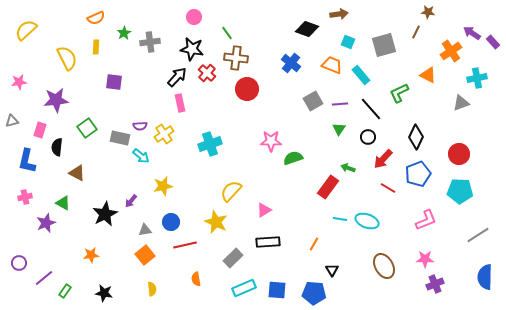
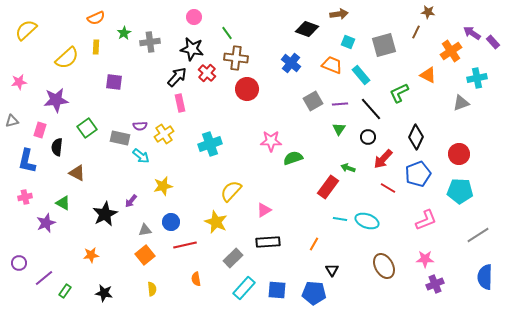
yellow semicircle at (67, 58): rotated 75 degrees clockwise
cyan rectangle at (244, 288): rotated 25 degrees counterclockwise
